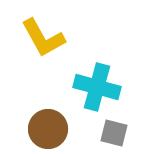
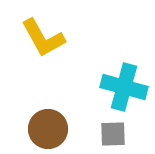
cyan cross: moved 27 px right
gray square: moved 1 px left, 1 px down; rotated 16 degrees counterclockwise
